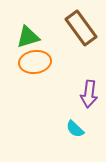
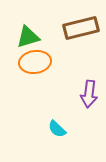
brown rectangle: rotated 68 degrees counterclockwise
cyan semicircle: moved 18 px left
